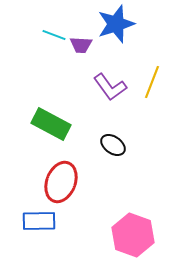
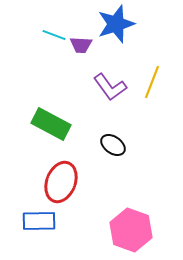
pink hexagon: moved 2 px left, 5 px up
